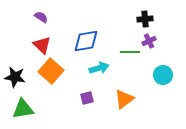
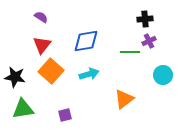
red triangle: rotated 24 degrees clockwise
cyan arrow: moved 10 px left, 6 px down
purple square: moved 22 px left, 17 px down
